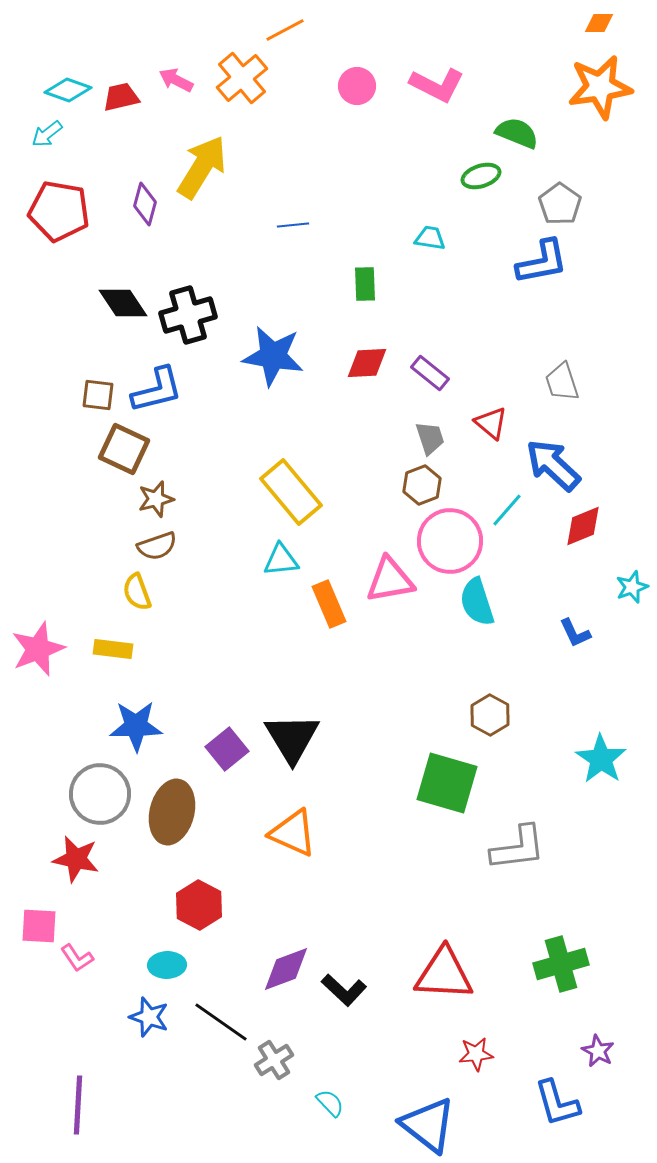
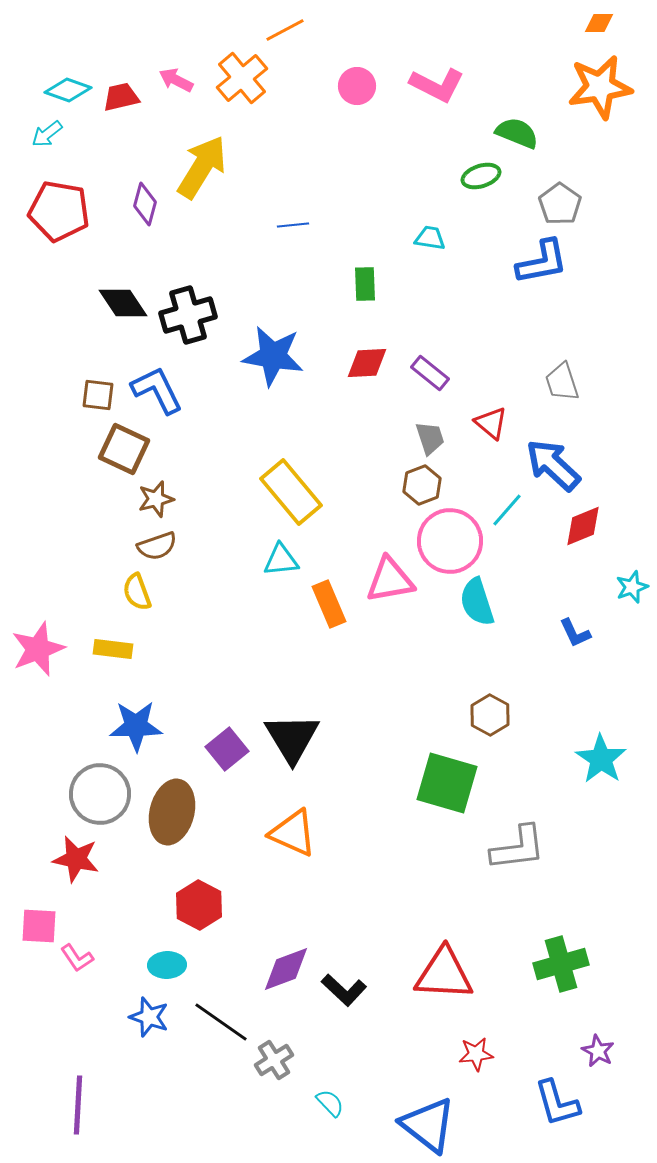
blue L-shape at (157, 390): rotated 102 degrees counterclockwise
